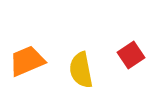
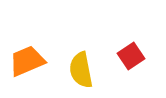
red square: moved 1 px down
